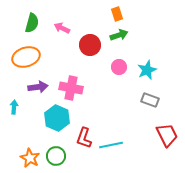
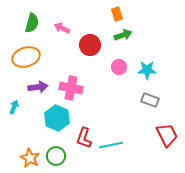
green arrow: moved 4 px right
cyan star: rotated 24 degrees clockwise
cyan arrow: rotated 16 degrees clockwise
